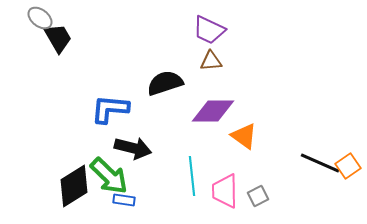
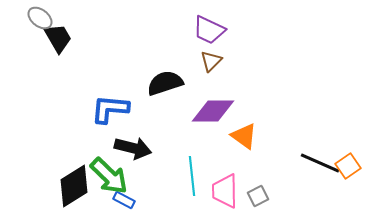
brown triangle: rotated 40 degrees counterclockwise
blue rectangle: rotated 20 degrees clockwise
